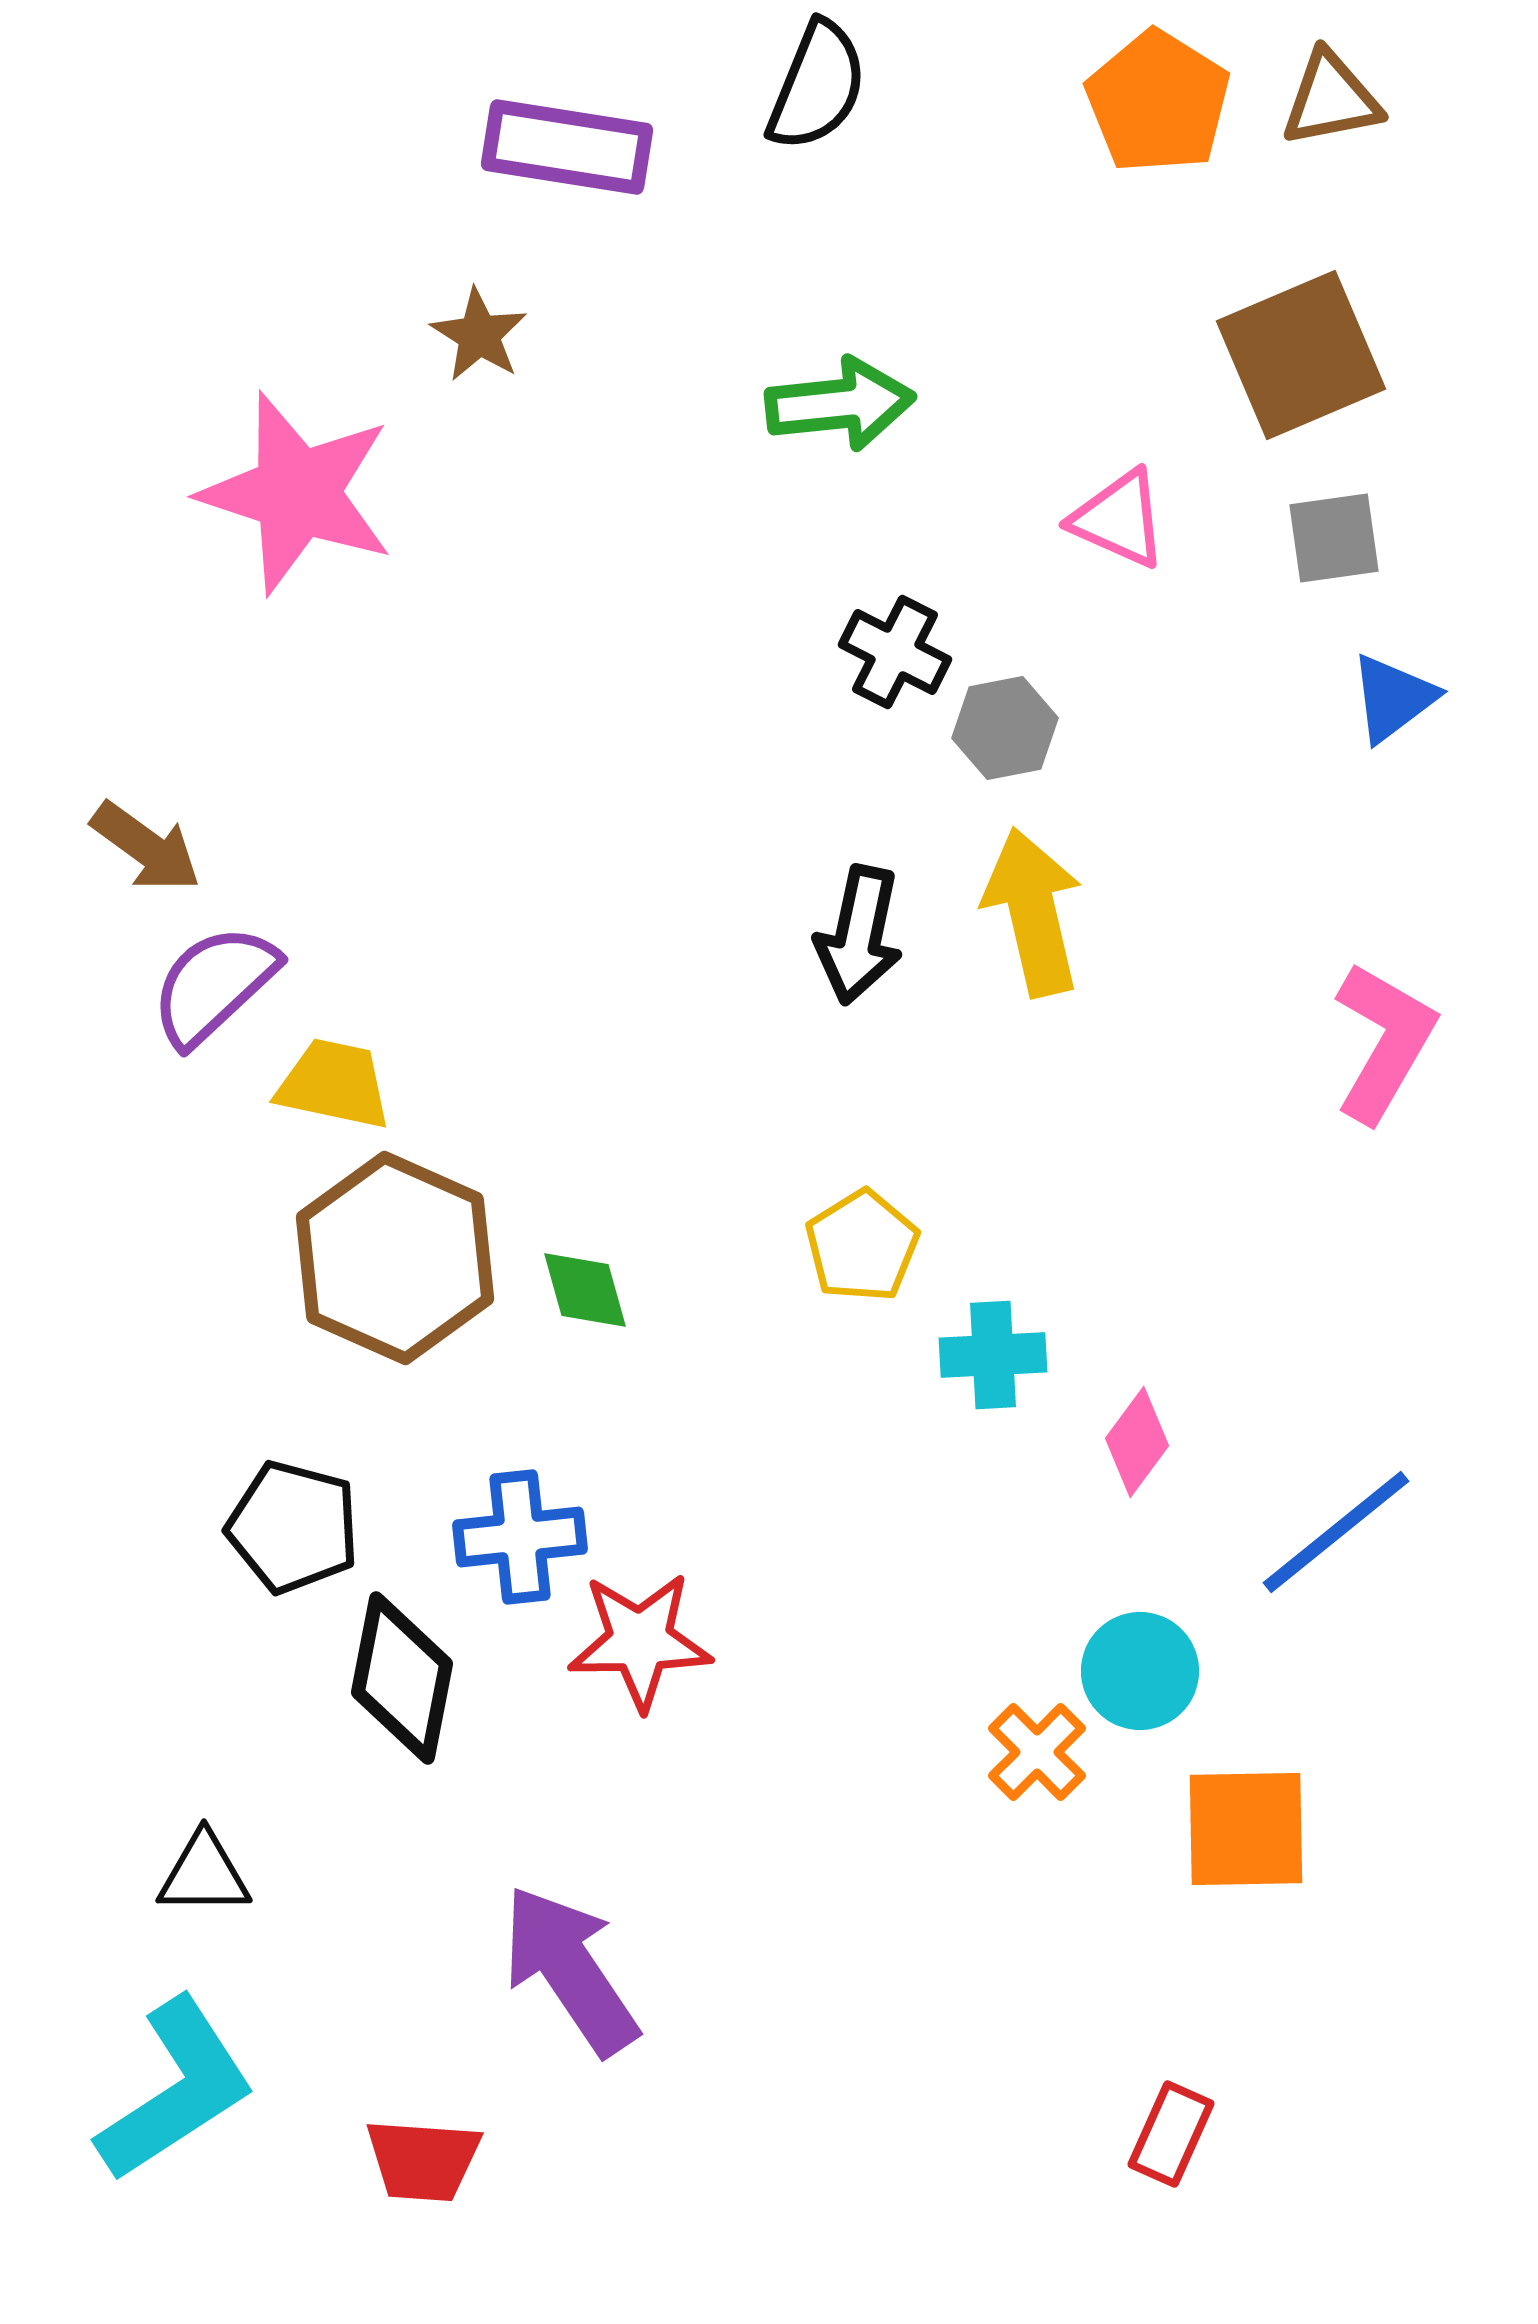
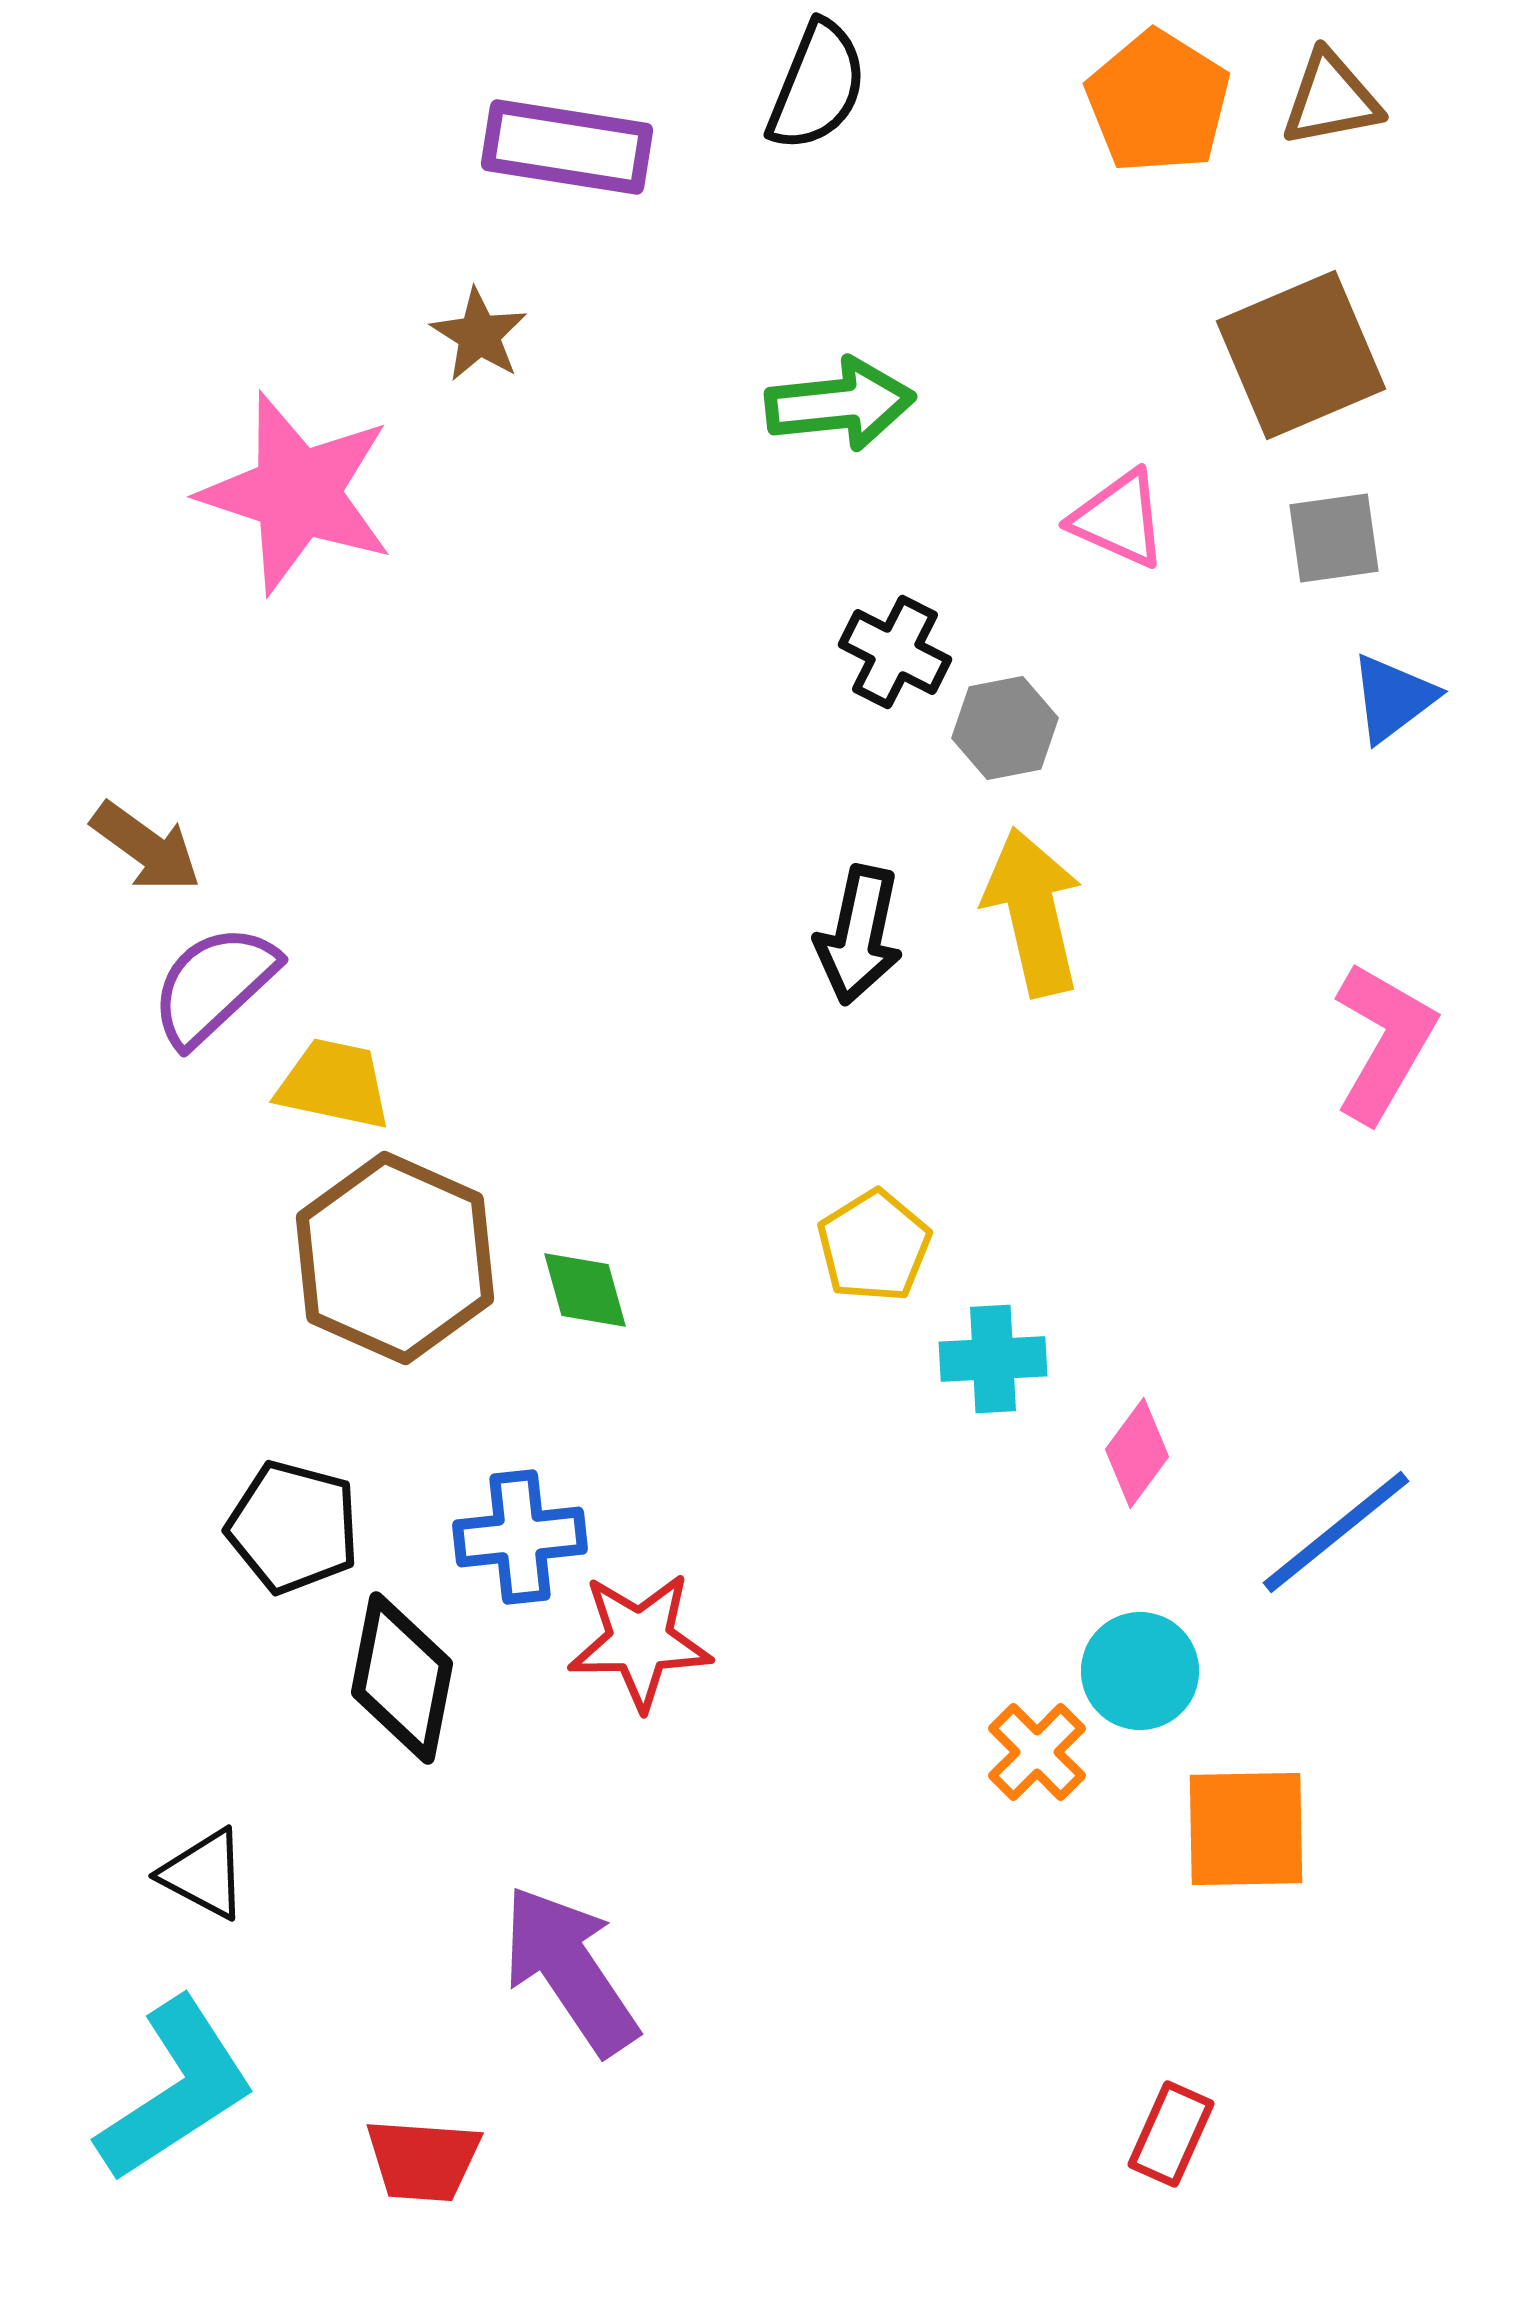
yellow pentagon: moved 12 px right
cyan cross: moved 4 px down
pink diamond: moved 11 px down
black triangle: rotated 28 degrees clockwise
